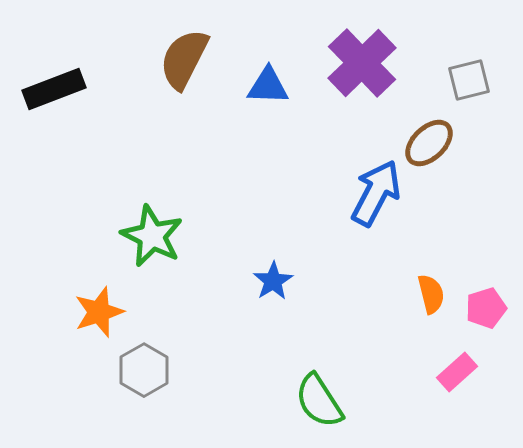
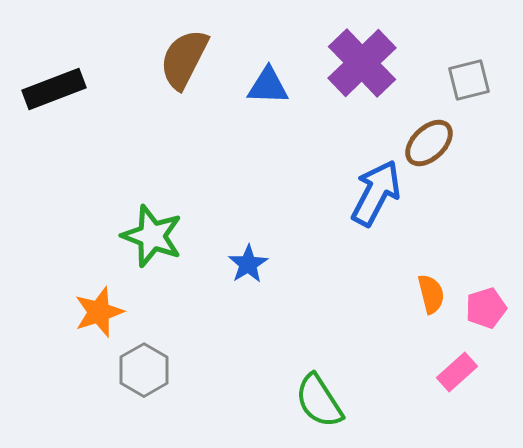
green star: rotated 6 degrees counterclockwise
blue star: moved 25 px left, 17 px up
